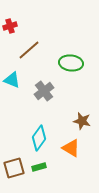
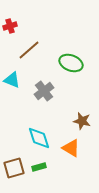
green ellipse: rotated 15 degrees clockwise
cyan diamond: rotated 55 degrees counterclockwise
